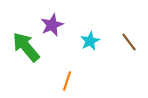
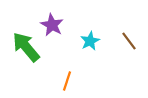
purple star: rotated 20 degrees counterclockwise
brown line: moved 1 px up
